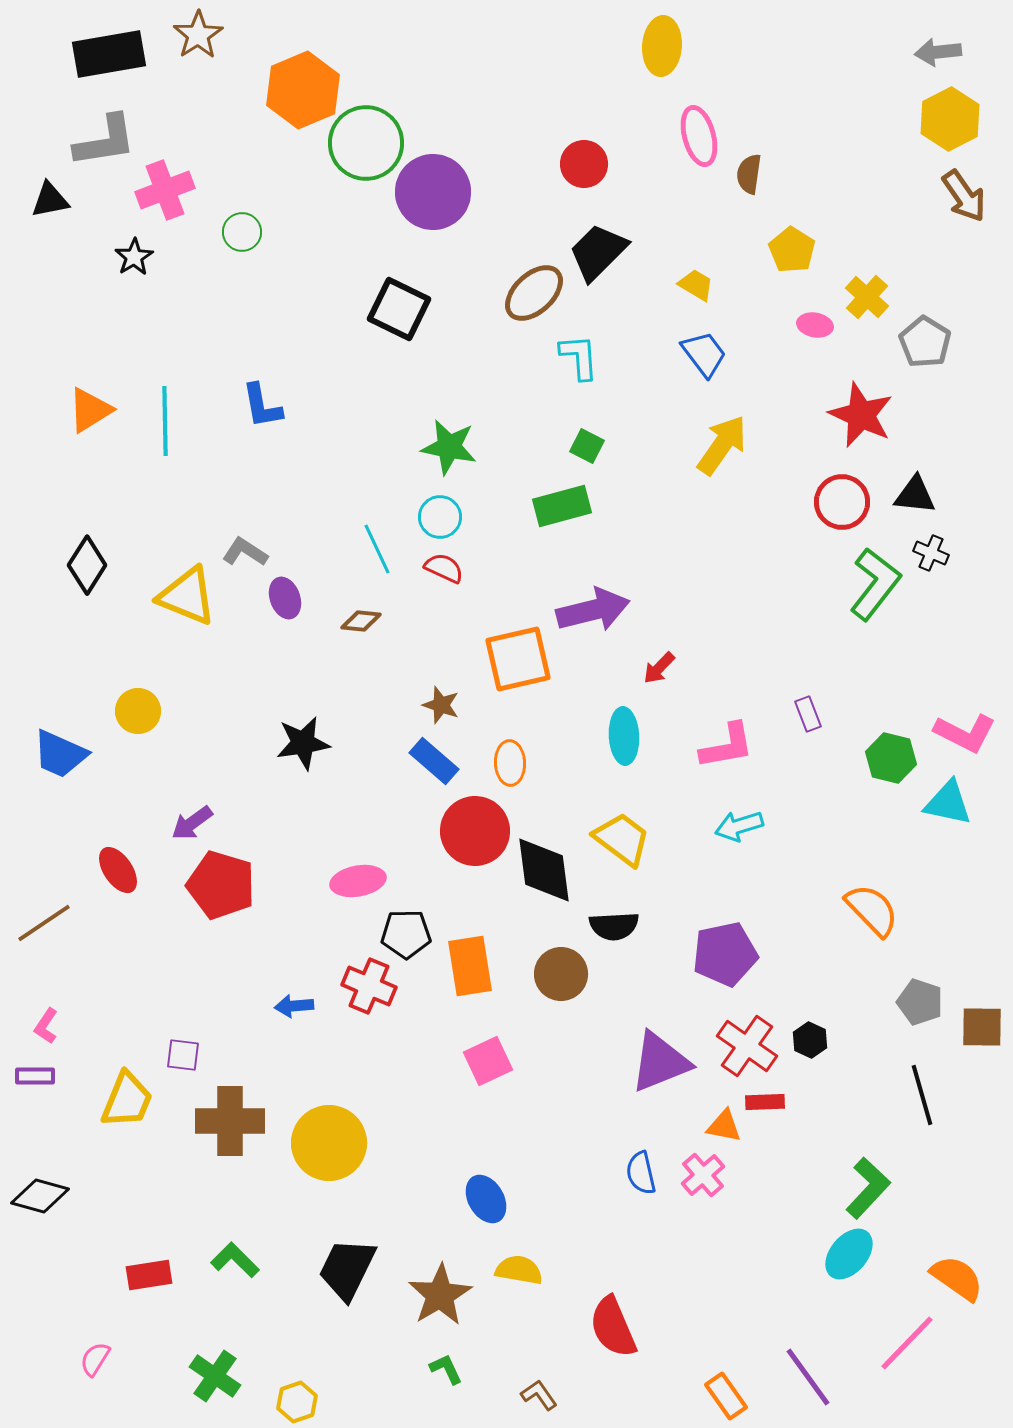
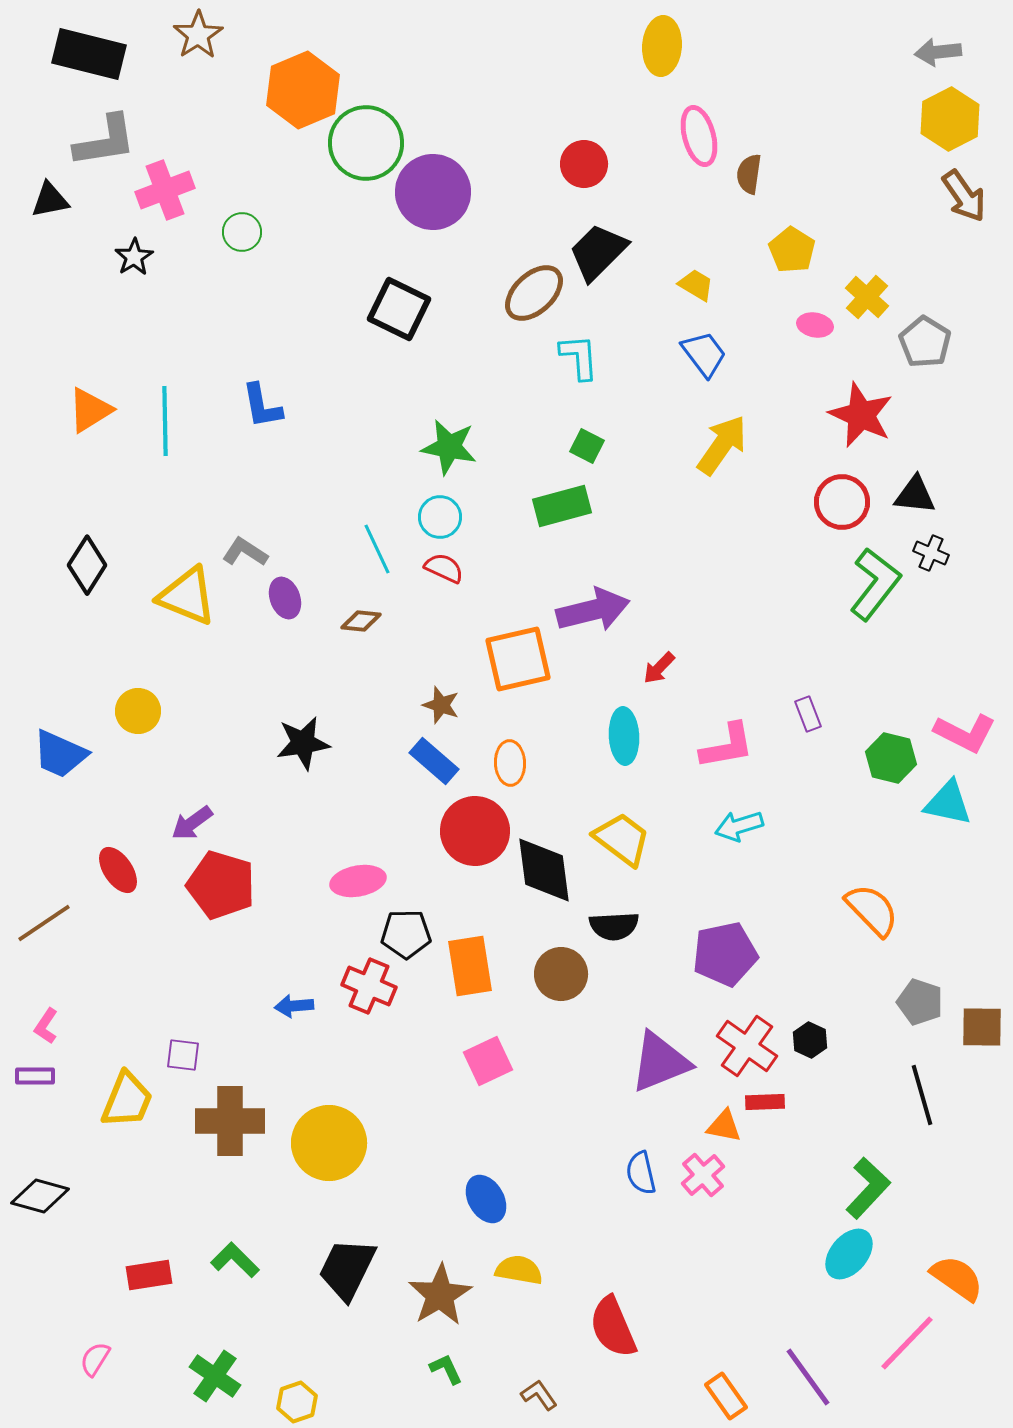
black rectangle at (109, 54): moved 20 px left; rotated 24 degrees clockwise
